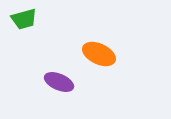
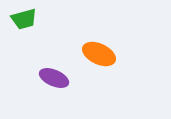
purple ellipse: moved 5 px left, 4 px up
